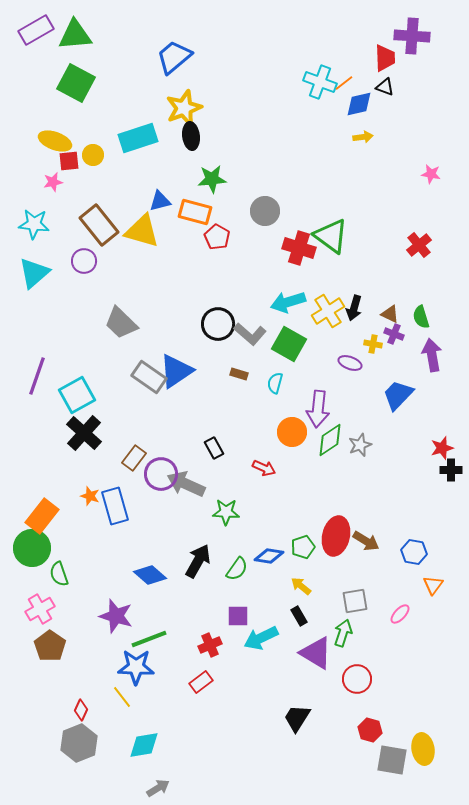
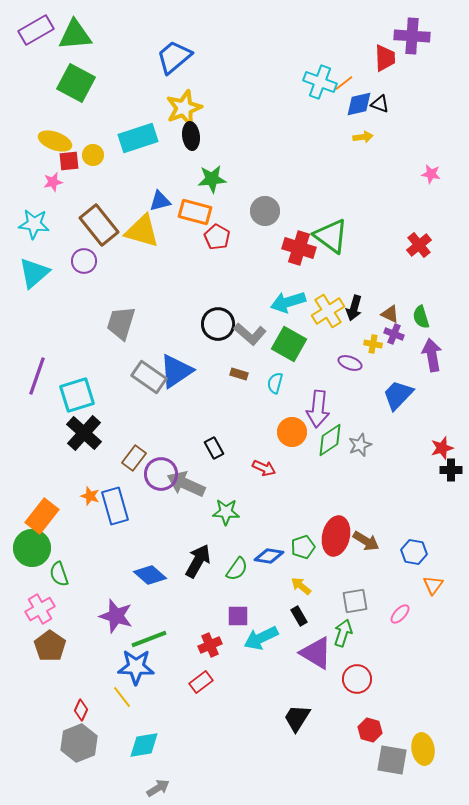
black triangle at (385, 87): moved 5 px left, 17 px down
gray trapezoid at (121, 323): rotated 63 degrees clockwise
cyan square at (77, 395): rotated 12 degrees clockwise
